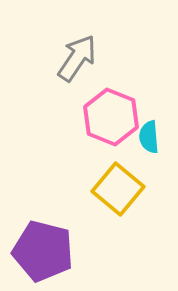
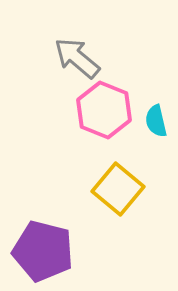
gray arrow: rotated 84 degrees counterclockwise
pink hexagon: moved 7 px left, 7 px up
cyan semicircle: moved 7 px right, 16 px up; rotated 8 degrees counterclockwise
